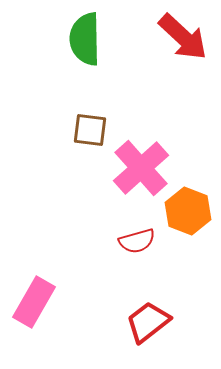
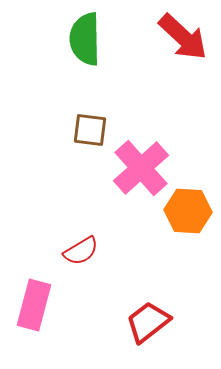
orange hexagon: rotated 18 degrees counterclockwise
red semicircle: moved 56 px left, 10 px down; rotated 15 degrees counterclockwise
pink rectangle: moved 3 px down; rotated 15 degrees counterclockwise
